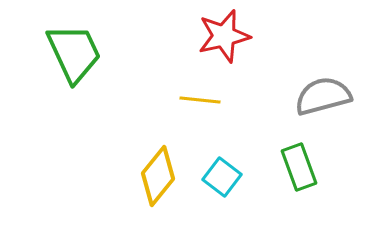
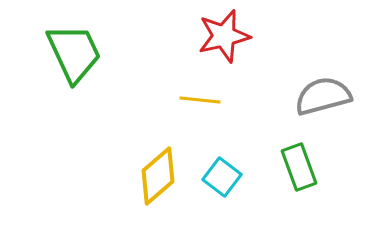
yellow diamond: rotated 10 degrees clockwise
